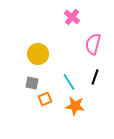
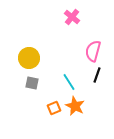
pink semicircle: moved 7 px down
yellow circle: moved 9 px left, 4 px down
black line: moved 2 px right, 2 px up
orange square: moved 9 px right, 9 px down
orange star: rotated 18 degrees clockwise
